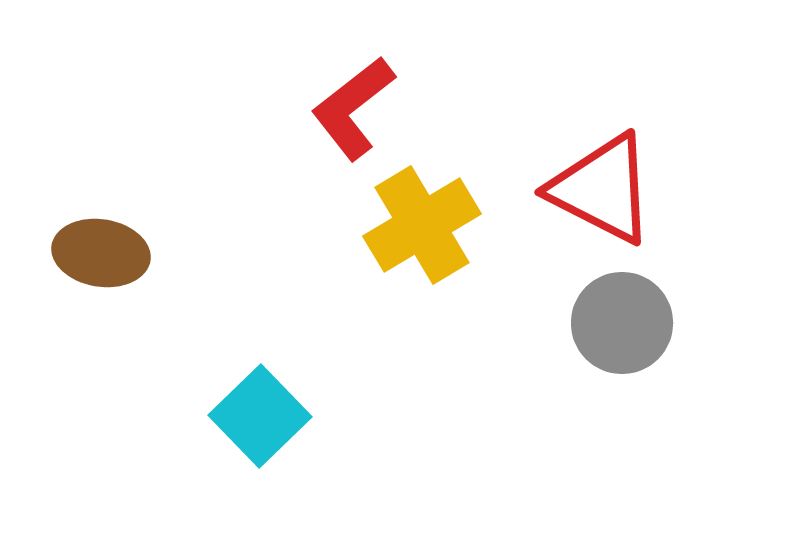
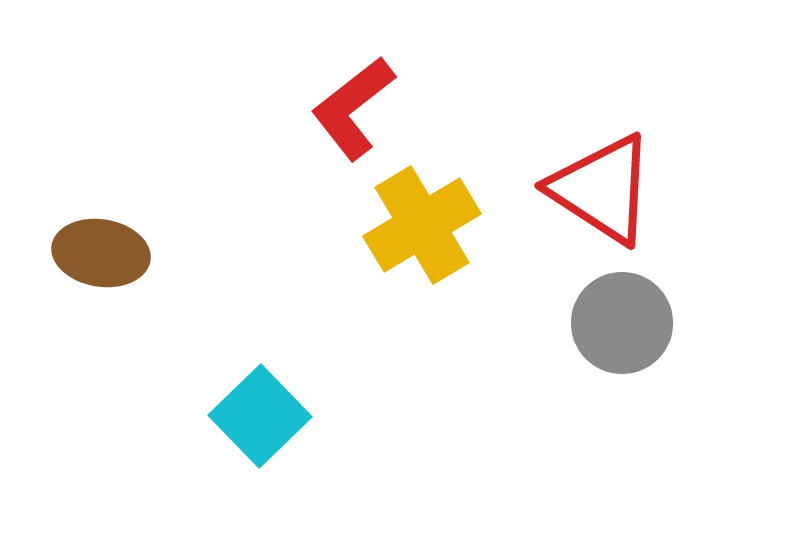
red triangle: rotated 6 degrees clockwise
